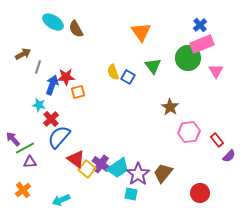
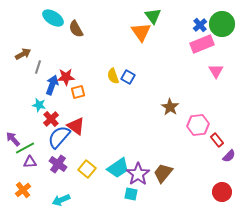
cyan ellipse: moved 4 px up
green circle: moved 34 px right, 34 px up
green triangle: moved 50 px up
yellow semicircle: moved 4 px down
pink hexagon: moved 9 px right, 7 px up
red triangle: moved 33 px up
purple cross: moved 43 px left
red circle: moved 22 px right, 1 px up
